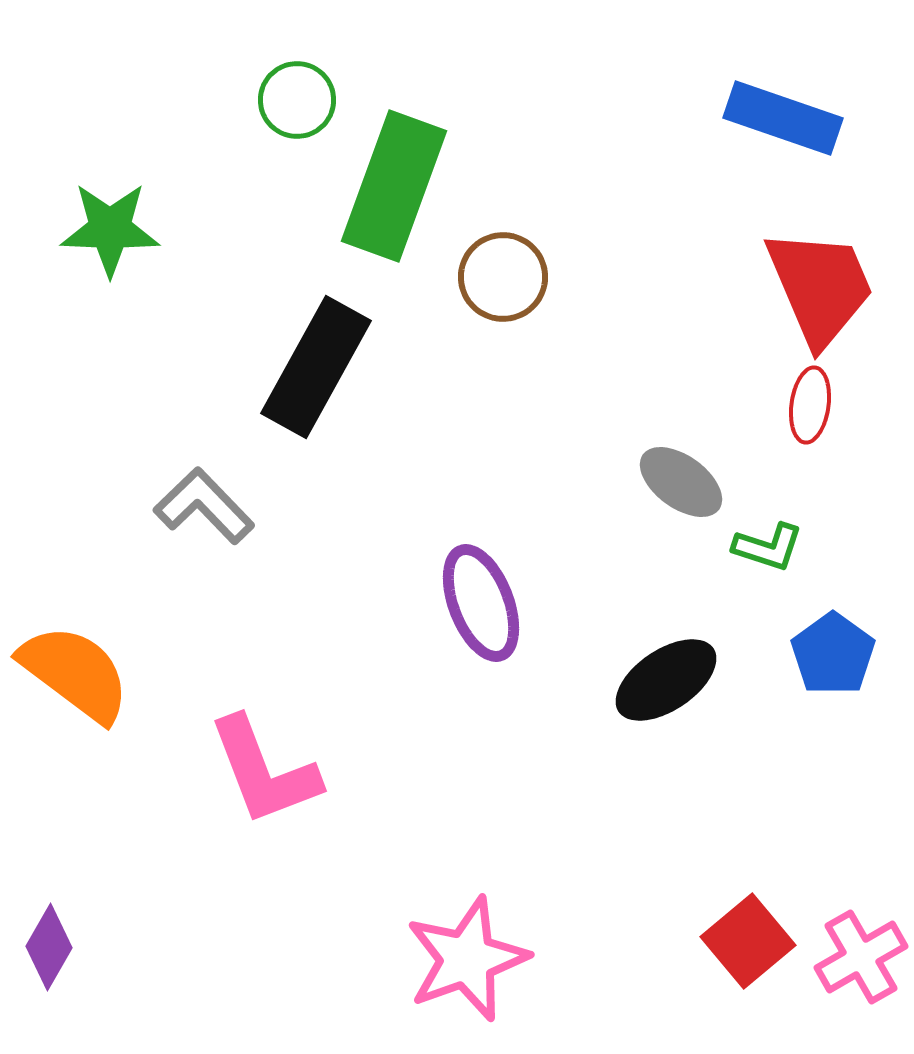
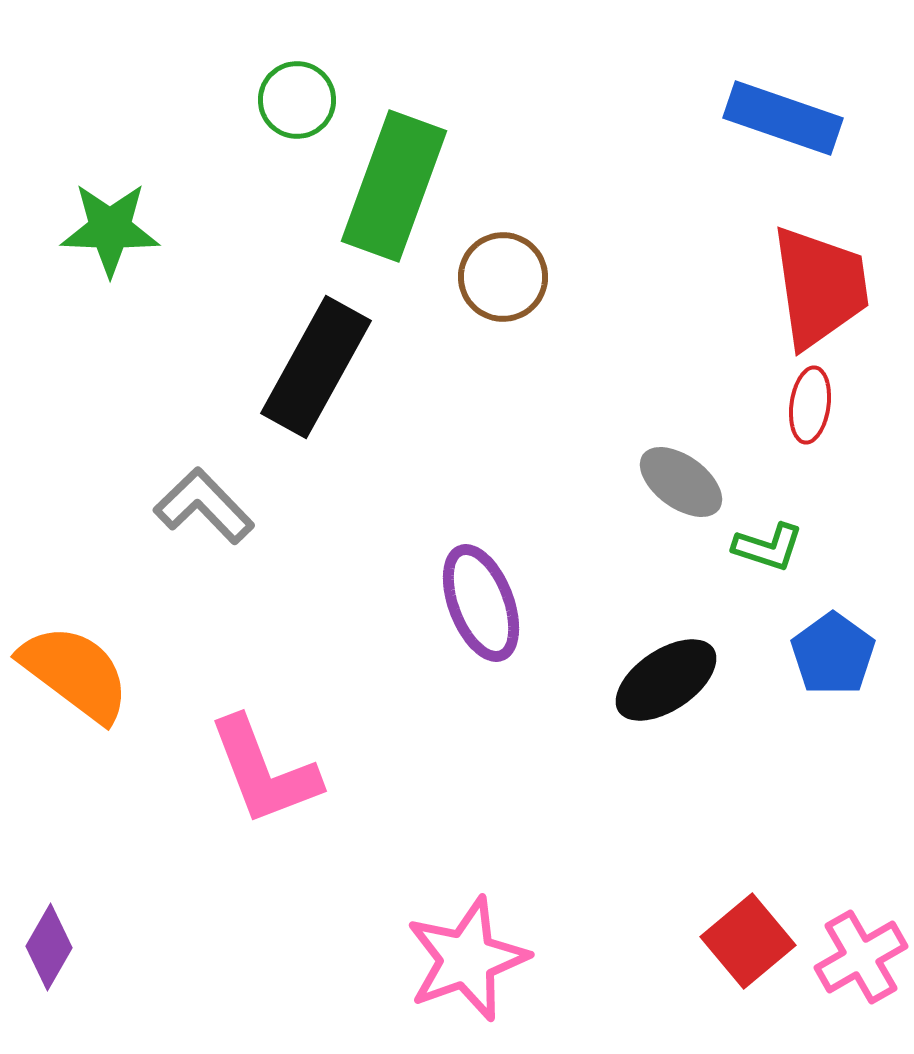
red trapezoid: rotated 15 degrees clockwise
